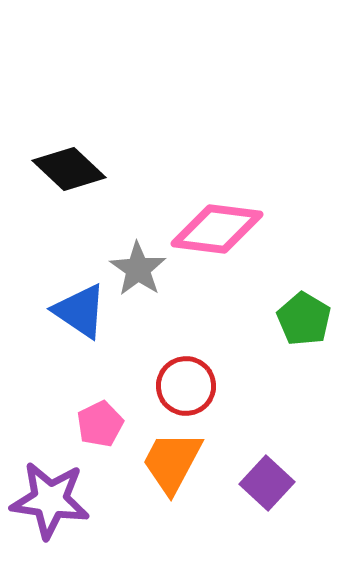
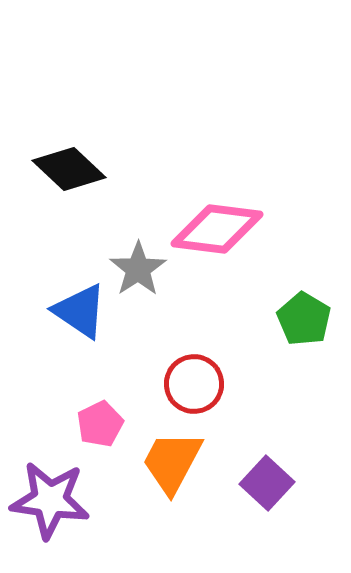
gray star: rotated 4 degrees clockwise
red circle: moved 8 px right, 2 px up
